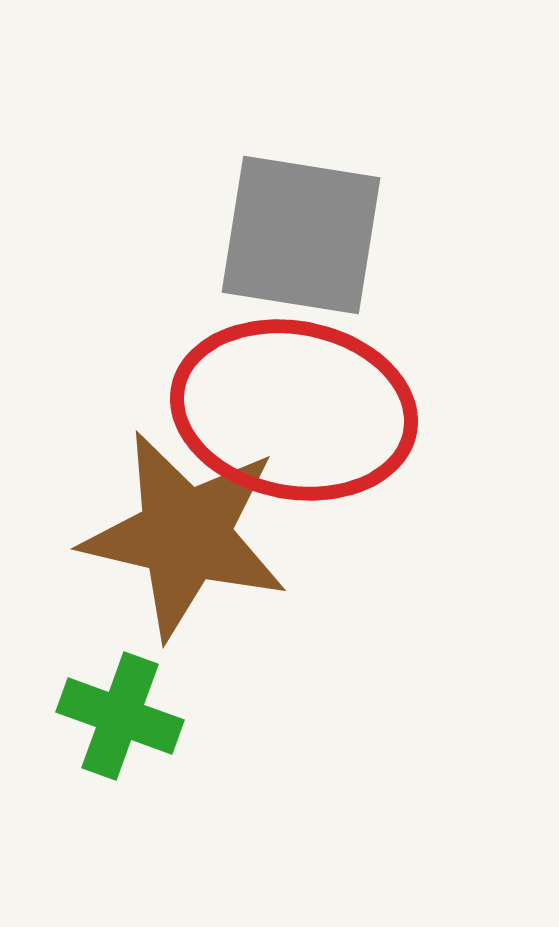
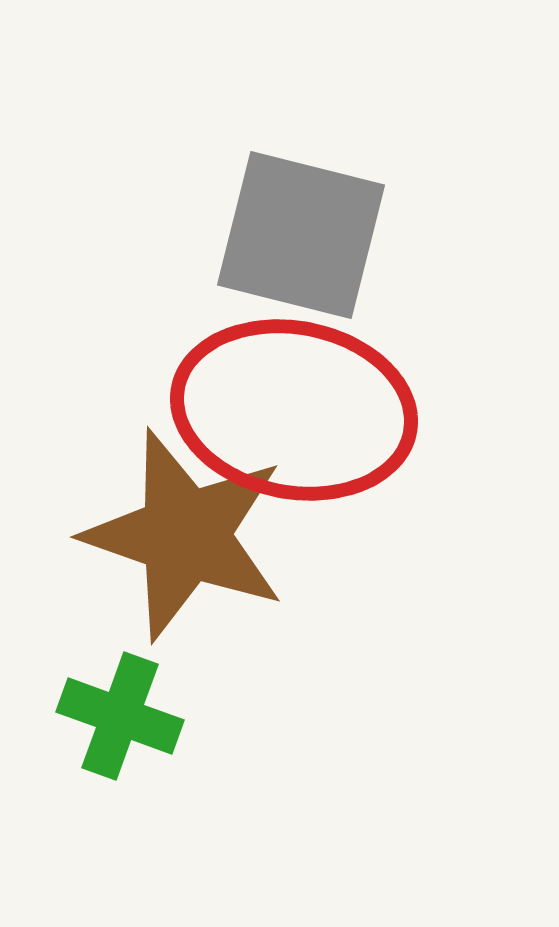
gray square: rotated 5 degrees clockwise
brown star: rotated 6 degrees clockwise
